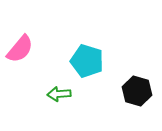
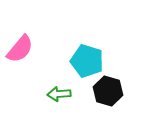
black hexagon: moved 29 px left
